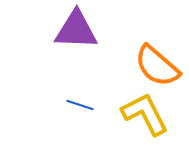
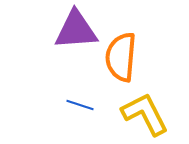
purple triangle: rotated 6 degrees counterclockwise
orange semicircle: moved 36 px left, 9 px up; rotated 54 degrees clockwise
